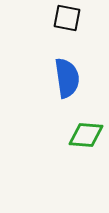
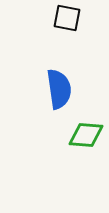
blue semicircle: moved 8 px left, 11 px down
